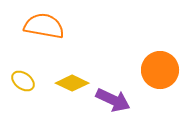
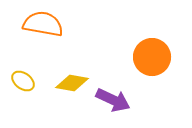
orange semicircle: moved 1 px left, 2 px up
orange circle: moved 8 px left, 13 px up
yellow diamond: rotated 16 degrees counterclockwise
